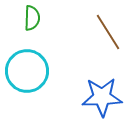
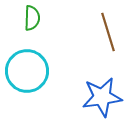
brown line: rotated 15 degrees clockwise
blue star: rotated 6 degrees counterclockwise
